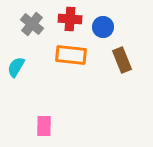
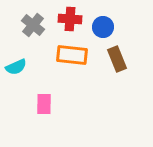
gray cross: moved 1 px right, 1 px down
orange rectangle: moved 1 px right
brown rectangle: moved 5 px left, 1 px up
cyan semicircle: rotated 145 degrees counterclockwise
pink rectangle: moved 22 px up
